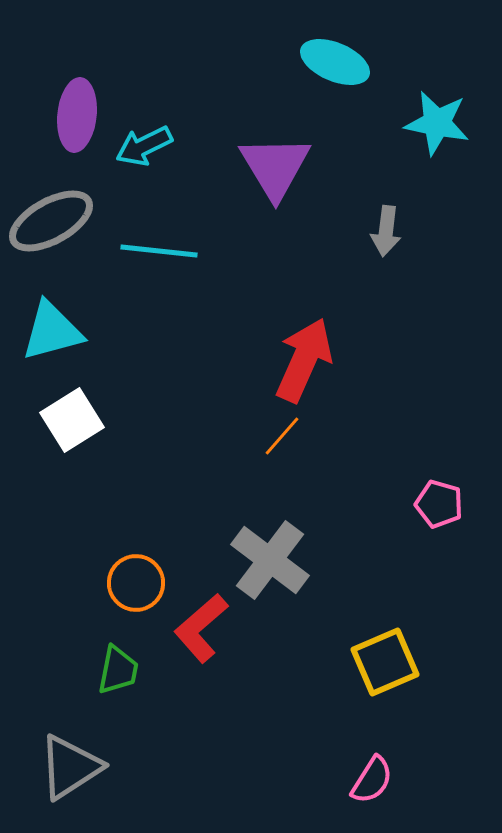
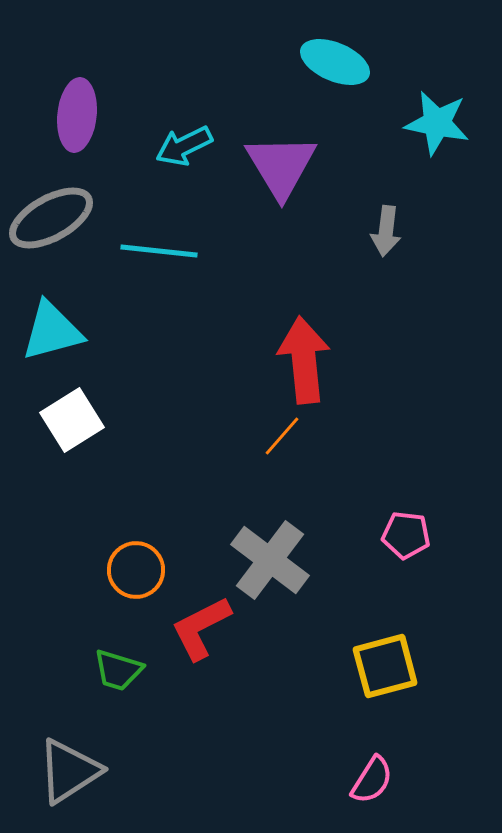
cyan arrow: moved 40 px right
purple triangle: moved 6 px right, 1 px up
gray ellipse: moved 3 px up
red arrow: rotated 30 degrees counterclockwise
pink pentagon: moved 33 px left, 31 px down; rotated 9 degrees counterclockwise
orange circle: moved 13 px up
red L-shape: rotated 14 degrees clockwise
yellow square: moved 4 px down; rotated 8 degrees clockwise
green trapezoid: rotated 96 degrees clockwise
gray triangle: moved 1 px left, 4 px down
